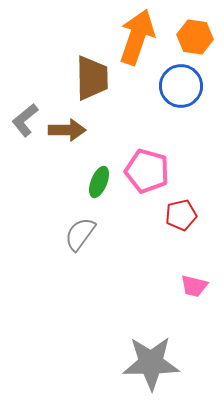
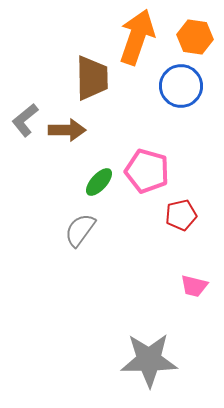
green ellipse: rotated 20 degrees clockwise
gray semicircle: moved 4 px up
gray star: moved 2 px left, 3 px up
